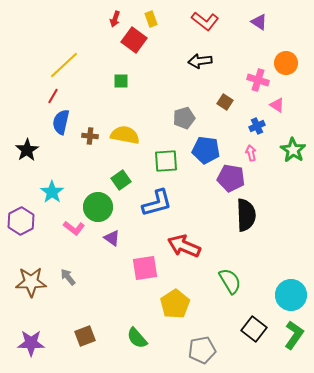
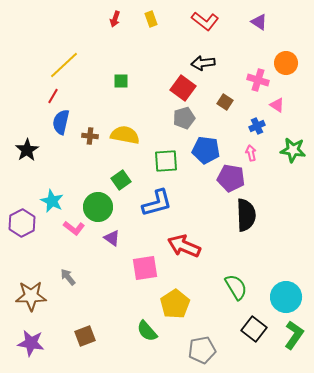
red square at (134, 40): moved 49 px right, 48 px down
black arrow at (200, 61): moved 3 px right, 2 px down
green star at (293, 150): rotated 25 degrees counterclockwise
cyan star at (52, 192): moved 9 px down; rotated 10 degrees counterclockwise
purple hexagon at (21, 221): moved 1 px right, 2 px down
green semicircle at (230, 281): moved 6 px right, 6 px down
brown star at (31, 282): moved 14 px down
cyan circle at (291, 295): moved 5 px left, 2 px down
green semicircle at (137, 338): moved 10 px right, 7 px up
purple star at (31, 343): rotated 8 degrees clockwise
